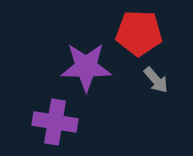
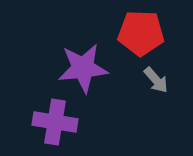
red pentagon: moved 2 px right
purple star: moved 3 px left, 1 px down; rotated 6 degrees counterclockwise
